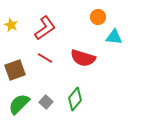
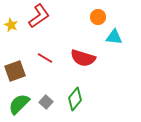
red L-shape: moved 6 px left, 12 px up
brown square: moved 1 px down
